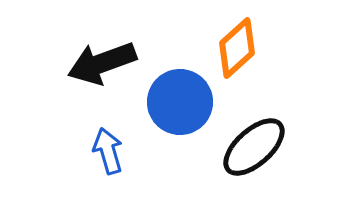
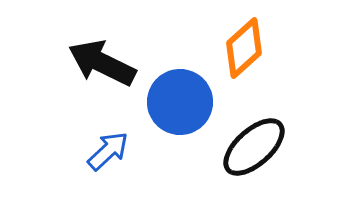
orange diamond: moved 7 px right
black arrow: rotated 46 degrees clockwise
blue arrow: rotated 63 degrees clockwise
